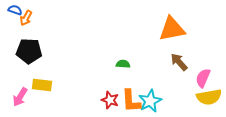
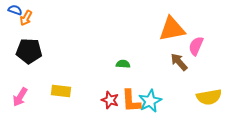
pink semicircle: moved 7 px left, 32 px up
yellow rectangle: moved 19 px right, 6 px down
